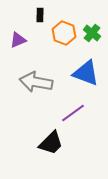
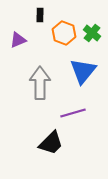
blue triangle: moved 3 px left, 2 px up; rotated 48 degrees clockwise
gray arrow: moved 4 px right, 1 px down; rotated 80 degrees clockwise
purple line: rotated 20 degrees clockwise
